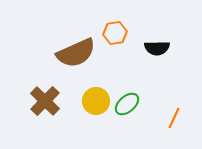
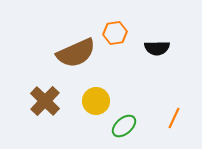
green ellipse: moved 3 px left, 22 px down
